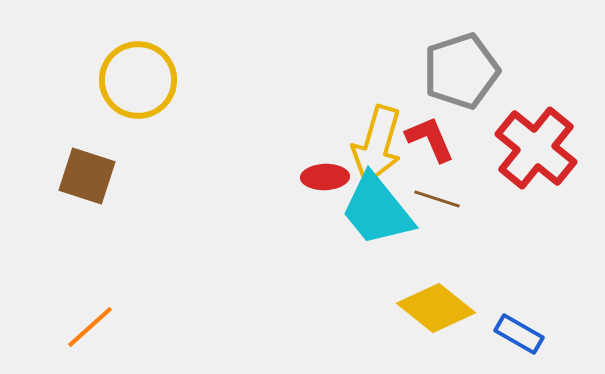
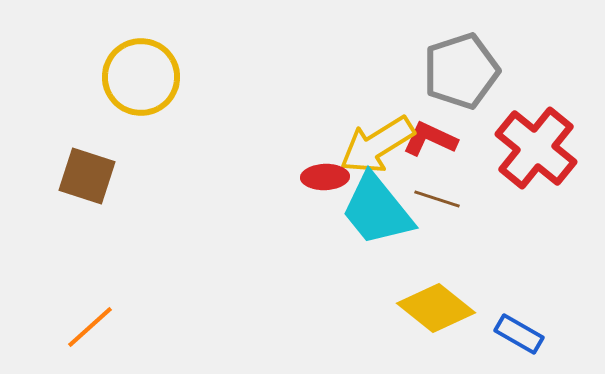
yellow circle: moved 3 px right, 3 px up
red L-shape: rotated 42 degrees counterclockwise
yellow arrow: rotated 42 degrees clockwise
